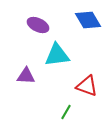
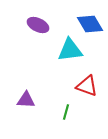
blue diamond: moved 2 px right, 4 px down
cyan triangle: moved 13 px right, 5 px up
purple triangle: moved 24 px down
green line: rotated 14 degrees counterclockwise
